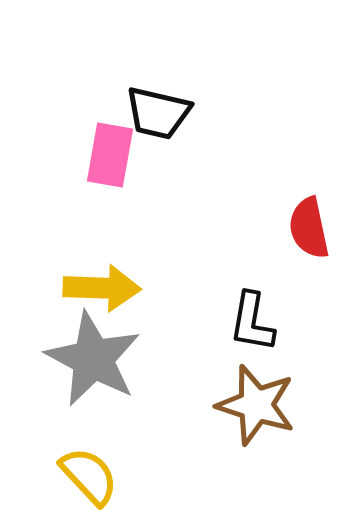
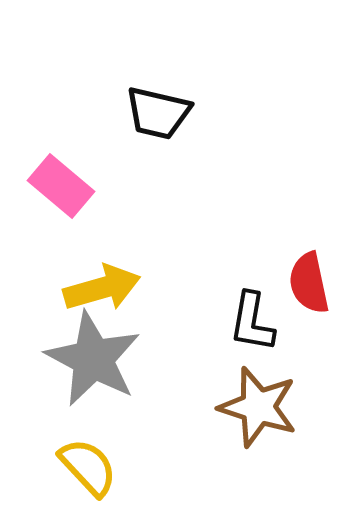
pink rectangle: moved 49 px left, 31 px down; rotated 60 degrees counterclockwise
red semicircle: moved 55 px down
yellow arrow: rotated 18 degrees counterclockwise
brown star: moved 2 px right, 2 px down
yellow semicircle: moved 1 px left, 9 px up
